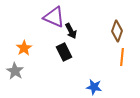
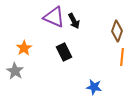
black arrow: moved 3 px right, 10 px up
